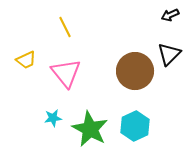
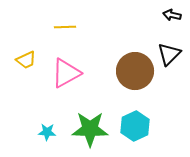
black arrow: moved 2 px right; rotated 36 degrees clockwise
yellow line: rotated 65 degrees counterclockwise
pink triangle: rotated 40 degrees clockwise
cyan star: moved 6 px left, 14 px down; rotated 12 degrees clockwise
green star: rotated 27 degrees counterclockwise
